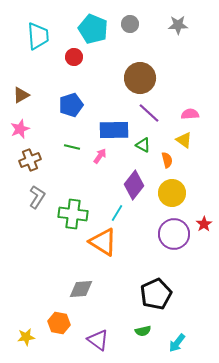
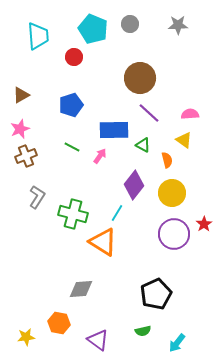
green line: rotated 14 degrees clockwise
brown cross: moved 4 px left, 4 px up
green cross: rotated 8 degrees clockwise
